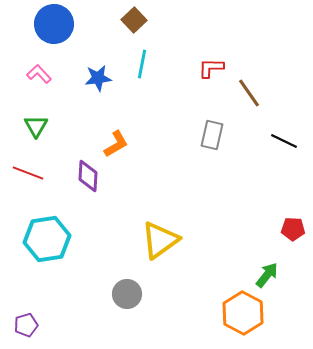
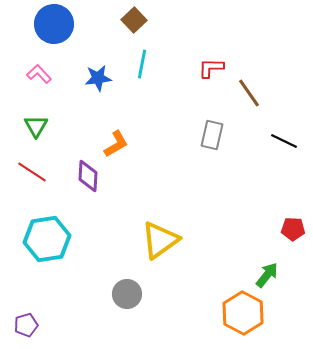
red line: moved 4 px right, 1 px up; rotated 12 degrees clockwise
